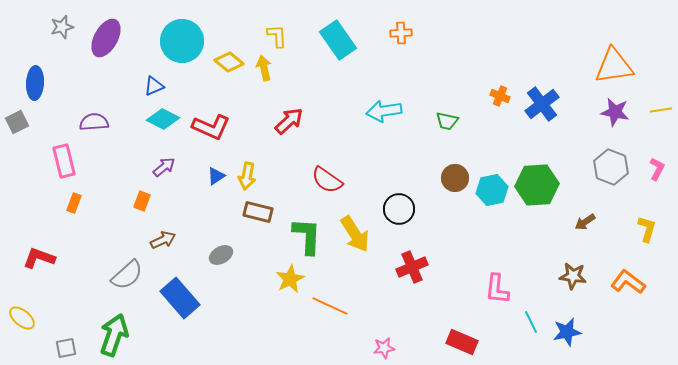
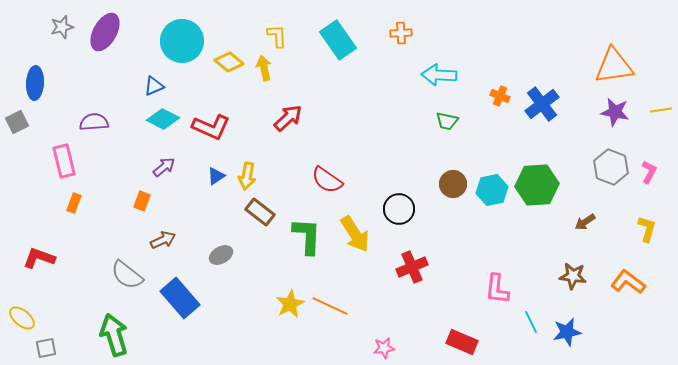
purple ellipse at (106, 38): moved 1 px left, 6 px up
cyan arrow at (384, 111): moved 55 px right, 36 px up; rotated 12 degrees clockwise
red arrow at (289, 121): moved 1 px left, 3 px up
pink L-shape at (657, 169): moved 8 px left, 3 px down
brown circle at (455, 178): moved 2 px left, 6 px down
brown rectangle at (258, 212): moved 2 px right; rotated 24 degrees clockwise
gray semicircle at (127, 275): rotated 80 degrees clockwise
yellow star at (290, 279): moved 25 px down
green arrow at (114, 335): rotated 36 degrees counterclockwise
gray square at (66, 348): moved 20 px left
